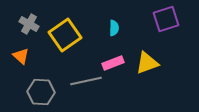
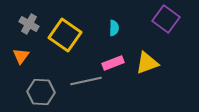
purple square: rotated 36 degrees counterclockwise
yellow square: rotated 20 degrees counterclockwise
orange triangle: rotated 24 degrees clockwise
